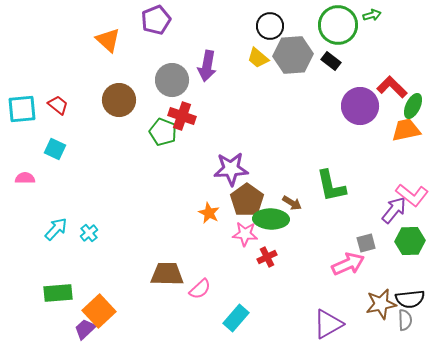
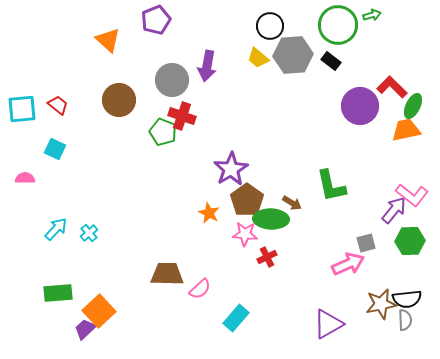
purple star at (231, 169): rotated 28 degrees counterclockwise
black semicircle at (410, 299): moved 3 px left
